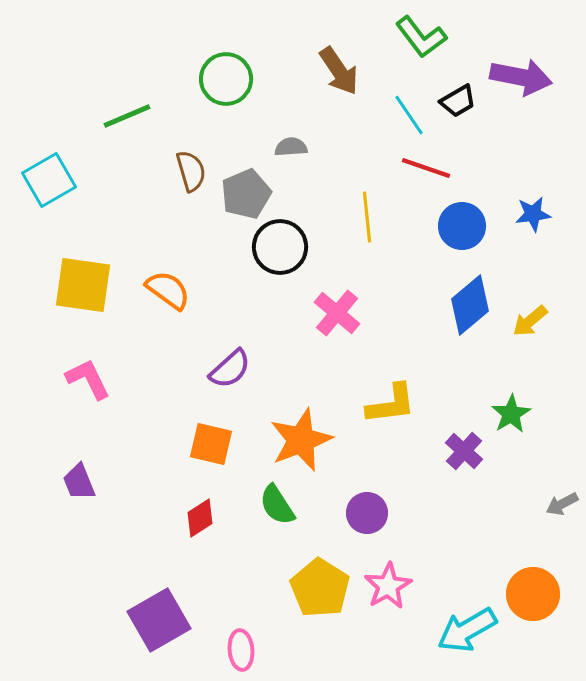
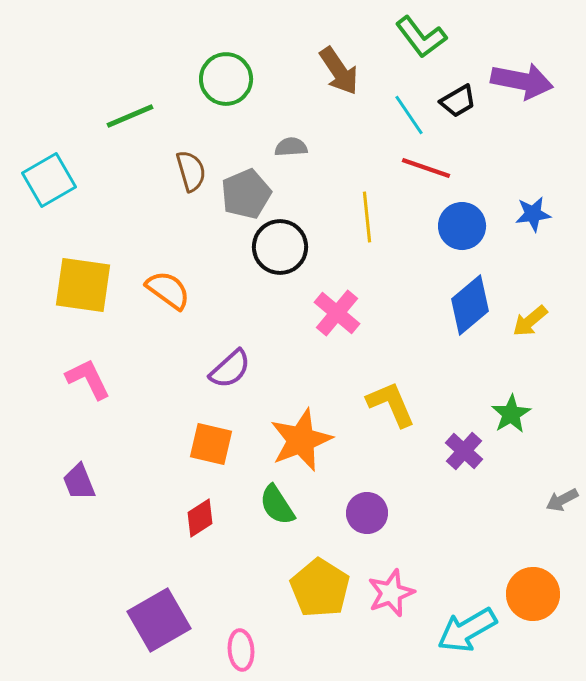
purple arrow: moved 1 px right, 4 px down
green line: moved 3 px right
yellow L-shape: rotated 106 degrees counterclockwise
gray arrow: moved 4 px up
pink star: moved 3 px right, 7 px down; rotated 9 degrees clockwise
